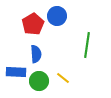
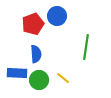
red pentagon: rotated 10 degrees clockwise
green line: moved 1 px left, 2 px down
blue rectangle: moved 1 px right, 1 px down
green circle: moved 1 px up
